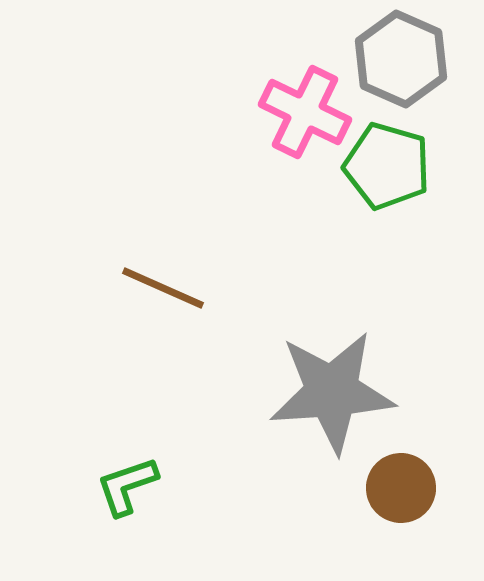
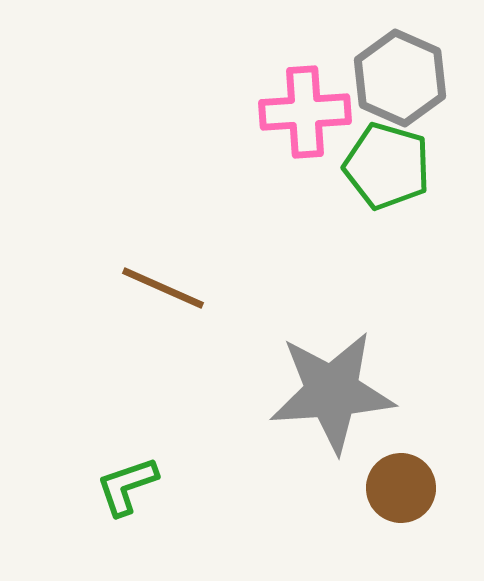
gray hexagon: moved 1 px left, 19 px down
pink cross: rotated 30 degrees counterclockwise
